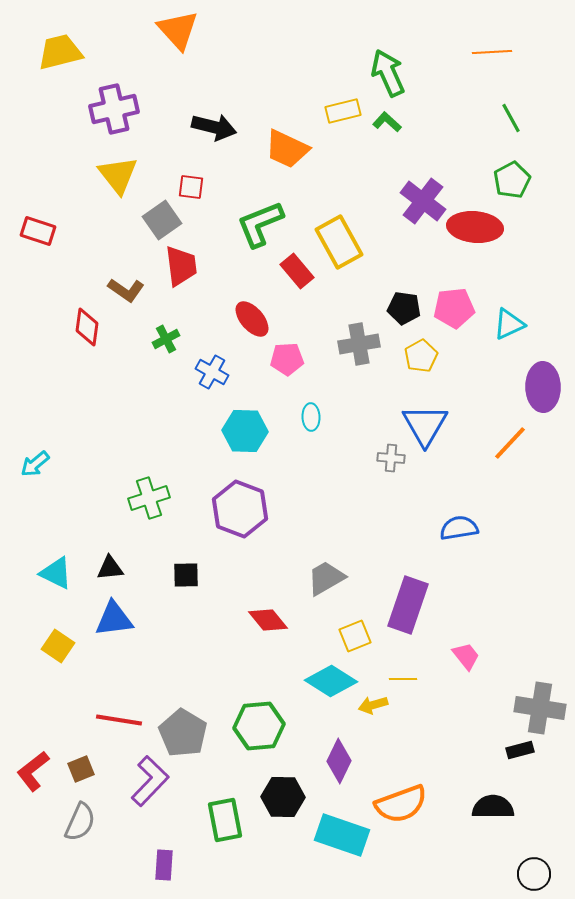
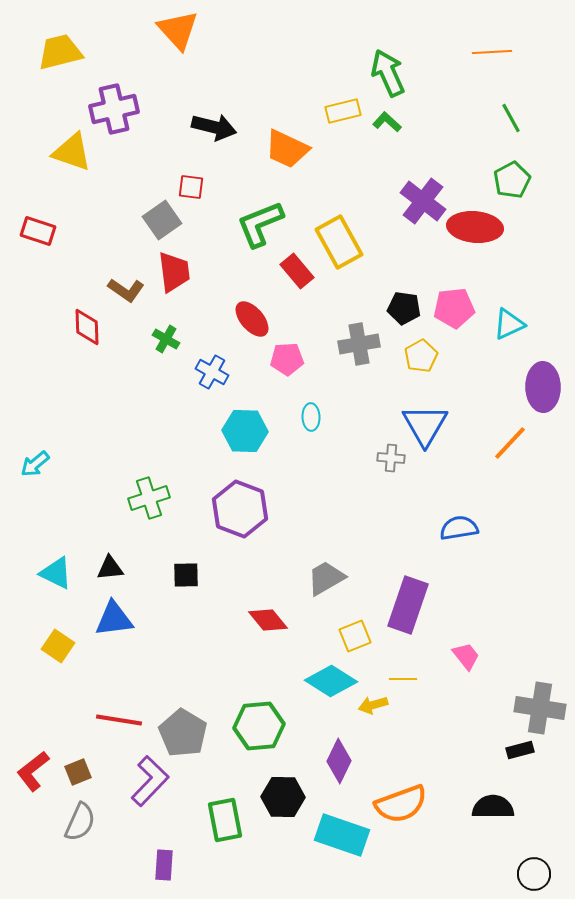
yellow triangle at (118, 175): moved 46 px left, 23 px up; rotated 33 degrees counterclockwise
red trapezoid at (181, 266): moved 7 px left, 6 px down
red diamond at (87, 327): rotated 9 degrees counterclockwise
green cross at (166, 339): rotated 32 degrees counterclockwise
brown square at (81, 769): moved 3 px left, 3 px down
